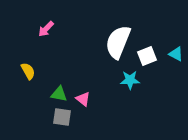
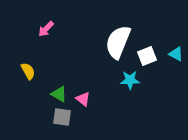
green triangle: rotated 18 degrees clockwise
